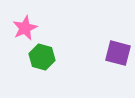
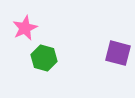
green hexagon: moved 2 px right, 1 px down
